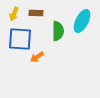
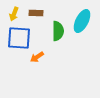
blue square: moved 1 px left, 1 px up
